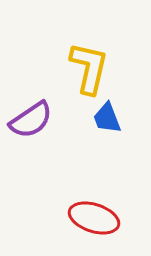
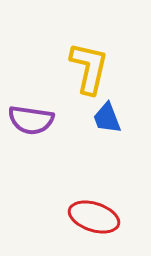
purple semicircle: rotated 42 degrees clockwise
red ellipse: moved 1 px up
